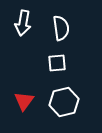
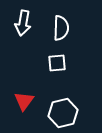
white semicircle: rotated 10 degrees clockwise
white hexagon: moved 1 px left, 11 px down
